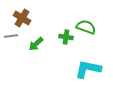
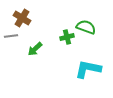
green cross: moved 1 px right; rotated 24 degrees counterclockwise
green arrow: moved 1 px left, 5 px down
